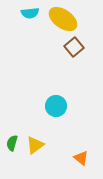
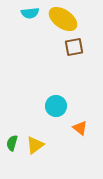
brown square: rotated 30 degrees clockwise
orange triangle: moved 1 px left, 30 px up
